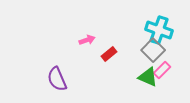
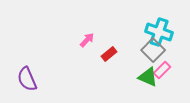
cyan cross: moved 2 px down
pink arrow: rotated 28 degrees counterclockwise
purple semicircle: moved 30 px left
